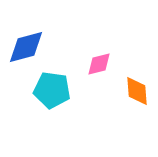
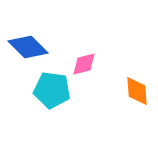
blue diamond: moved 2 px right; rotated 60 degrees clockwise
pink diamond: moved 15 px left
